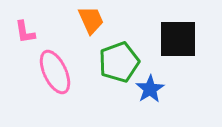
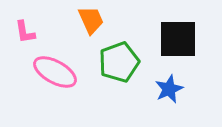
pink ellipse: rotated 36 degrees counterclockwise
blue star: moved 19 px right; rotated 8 degrees clockwise
